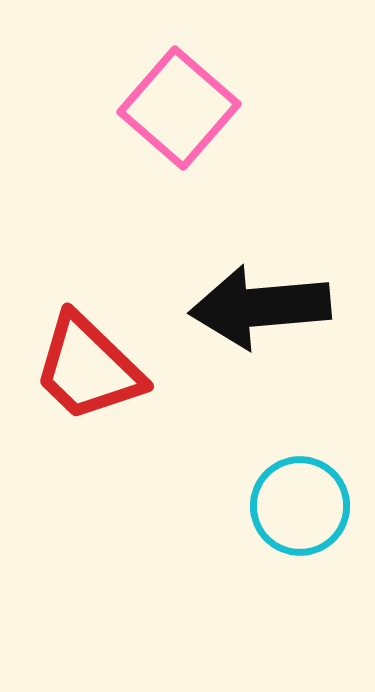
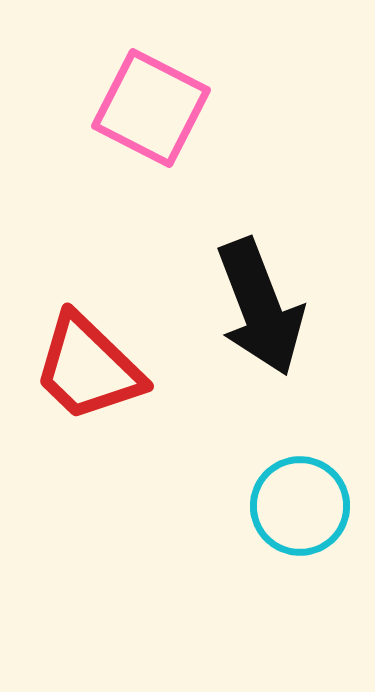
pink square: moved 28 px left; rotated 14 degrees counterclockwise
black arrow: rotated 106 degrees counterclockwise
